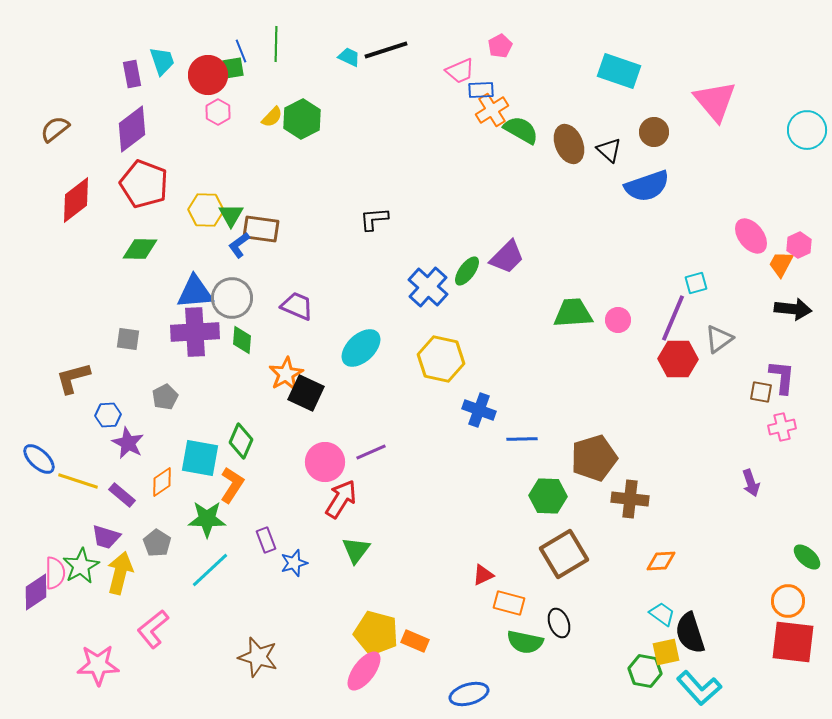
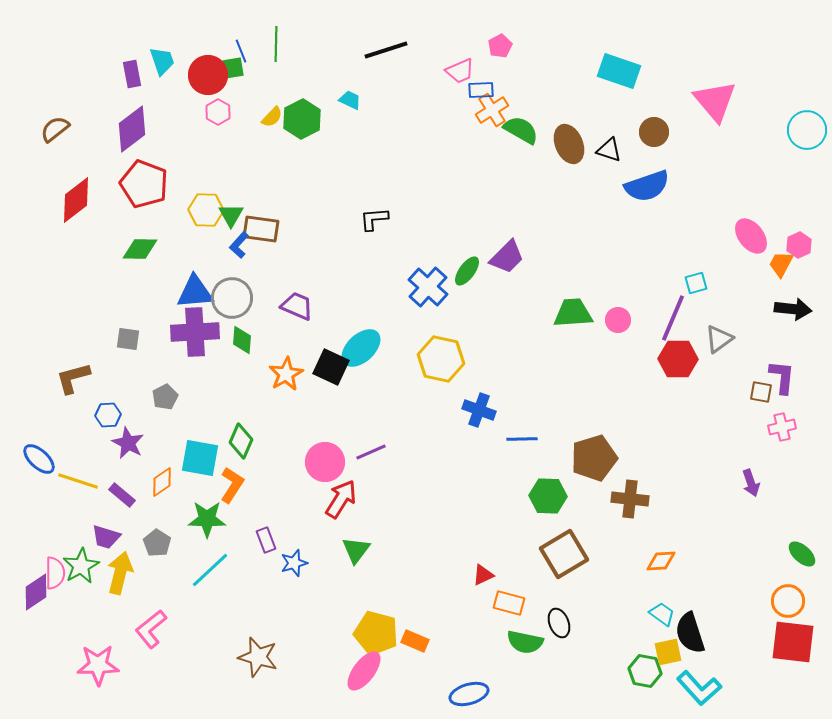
cyan trapezoid at (349, 57): moved 1 px right, 43 px down
black triangle at (609, 150): rotated 24 degrees counterclockwise
blue L-shape at (239, 245): rotated 12 degrees counterclockwise
black square at (306, 393): moved 25 px right, 26 px up
green ellipse at (807, 557): moved 5 px left, 3 px up
pink L-shape at (153, 629): moved 2 px left
yellow square at (666, 652): moved 2 px right
